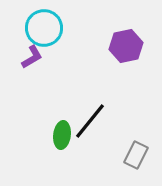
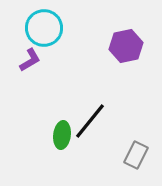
purple L-shape: moved 2 px left, 3 px down
